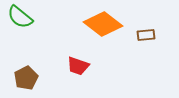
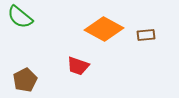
orange diamond: moved 1 px right, 5 px down; rotated 9 degrees counterclockwise
brown pentagon: moved 1 px left, 2 px down
